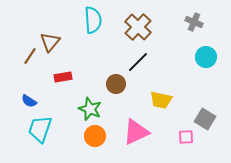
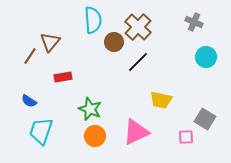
brown circle: moved 2 px left, 42 px up
cyan trapezoid: moved 1 px right, 2 px down
